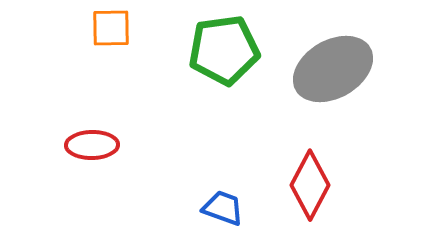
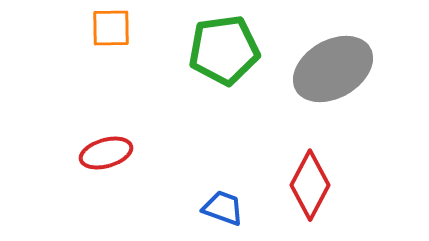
red ellipse: moved 14 px right, 8 px down; rotated 15 degrees counterclockwise
